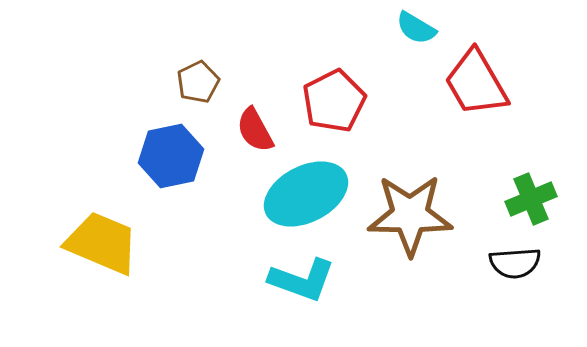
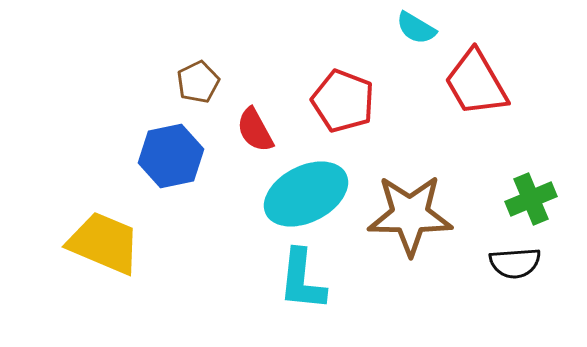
red pentagon: moved 9 px right; rotated 24 degrees counterclockwise
yellow trapezoid: moved 2 px right
cyan L-shape: rotated 76 degrees clockwise
